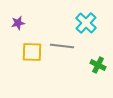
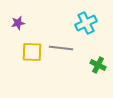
cyan cross: rotated 20 degrees clockwise
gray line: moved 1 px left, 2 px down
